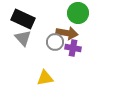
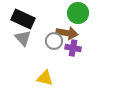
gray circle: moved 1 px left, 1 px up
yellow triangle: rotated 24 degrees clockwise
